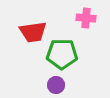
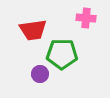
red trapezoid: moved 2 px up
purple circle: moved 16 px left, 11 px up
